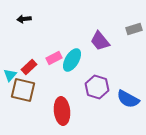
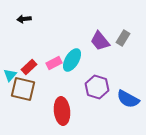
gray rectangle: moved 11 px left, 9 px down; rotated 42 degrees counterclockwise
pink rectangle: moved 5 px down
brown square: moved 1 px up
